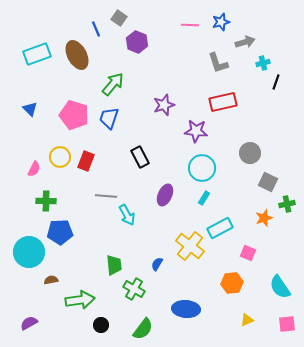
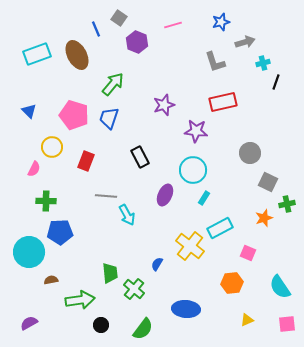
pink line at (190, 25): moved 17 px left; rotated 18 degrees counterclockwise
gray L-shape at (218, 63): moved 3 px left, 1 px up
blue triangle at (30, 109): moved 1 px left, 2 px down
yellow circle at (60, 157): moved 8 px left, 10 px up
cyan circle at (202, 168): moved 9 px left, 2 px down
green trapezoid at (114, 265): moved 4 px left, 8 px down
green cross at (134, 289): rotated 10 degrees clockwise
